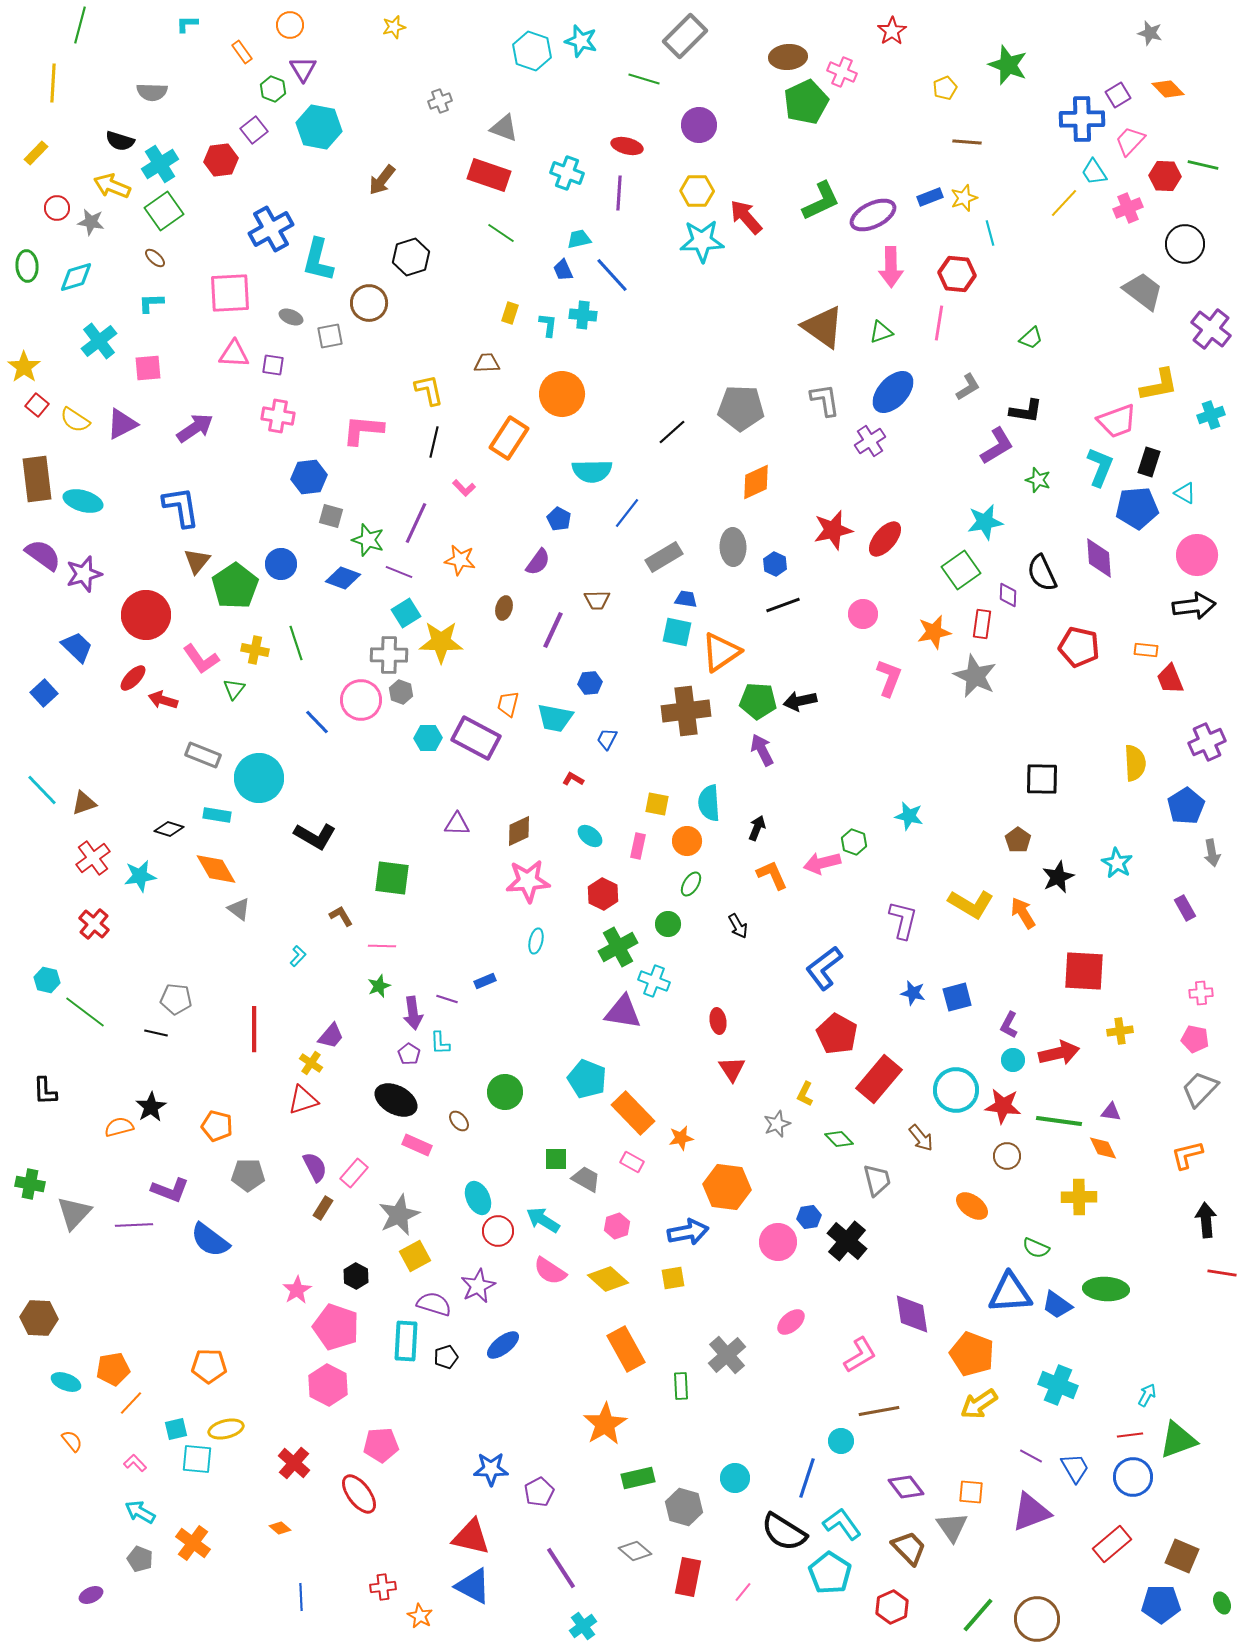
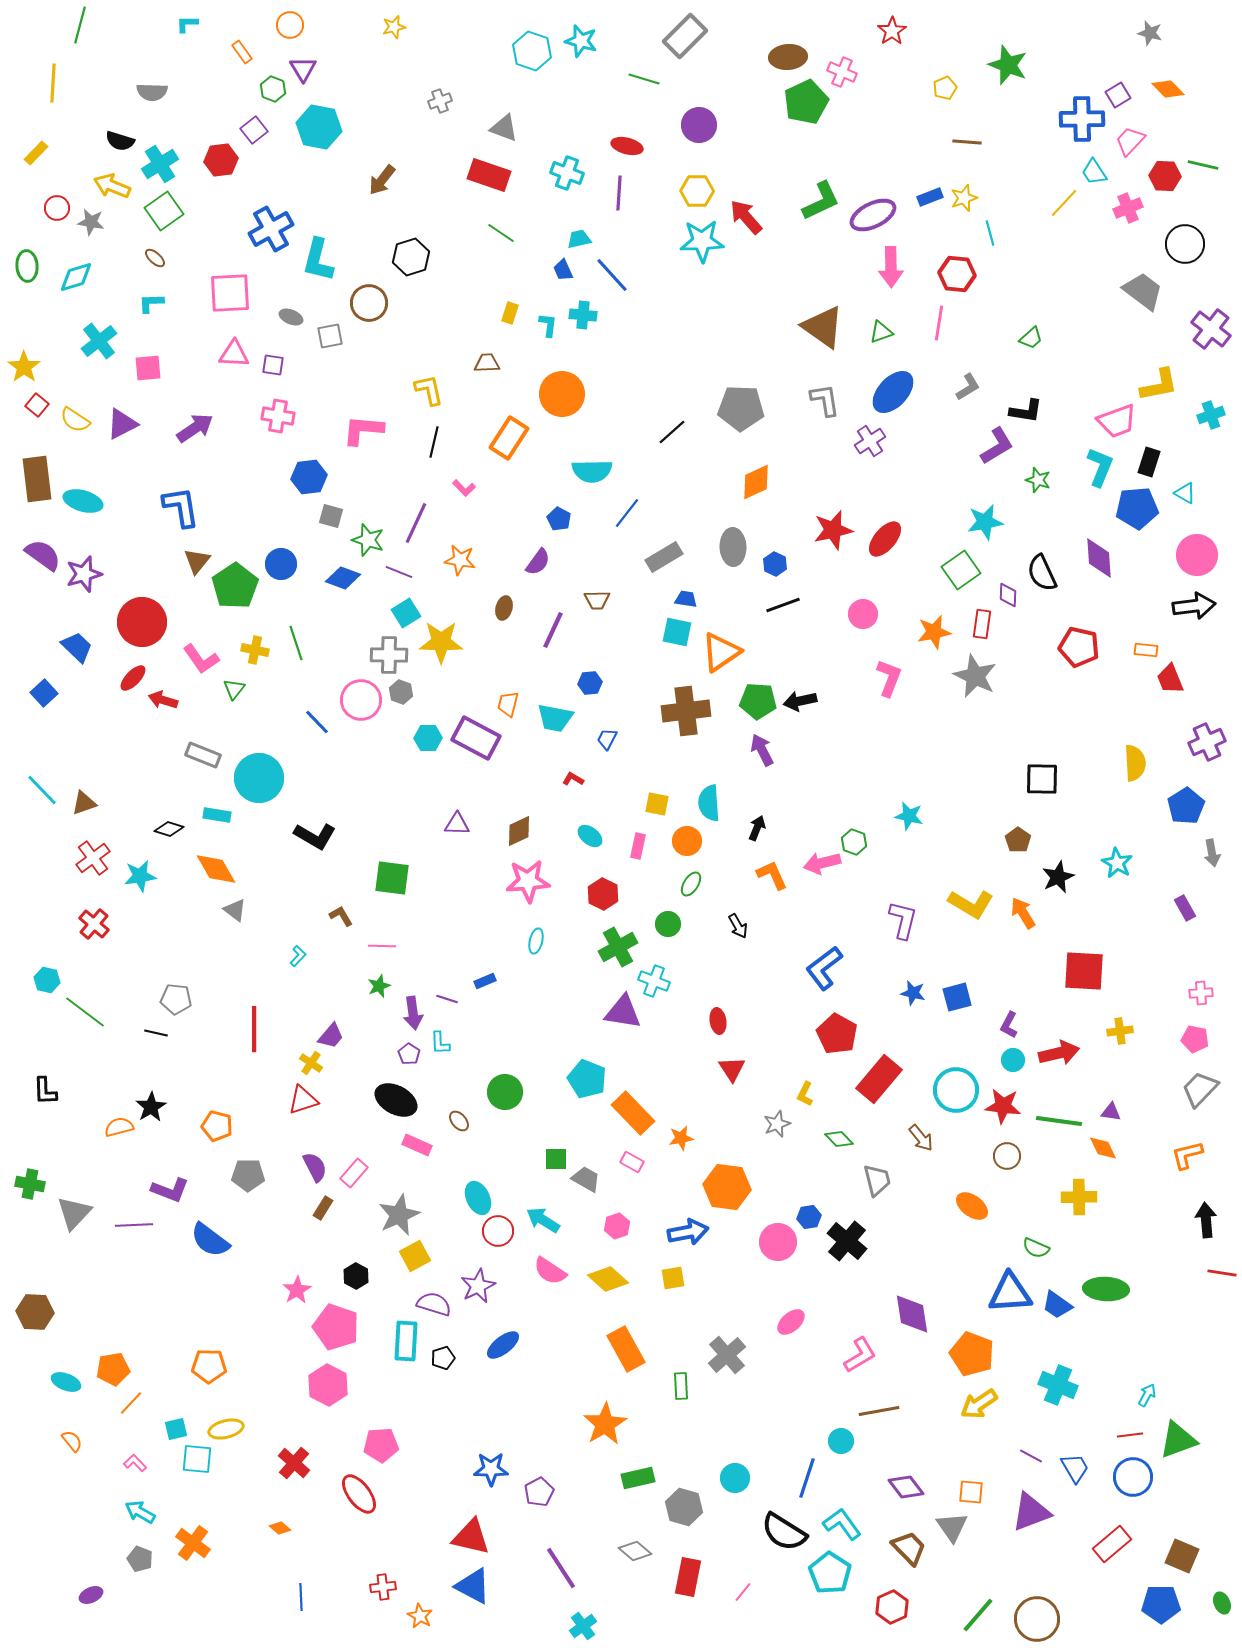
red circle at (146, 615): moved 4 px left, 7 px down
gray triangle at (239, 909): moved 4 px left, 1 px down
brown hexagon at (39, 1318): moved 4 px left, 6 px up
black pentagon at (446, 1357): moved 3 px left, 1 px down
